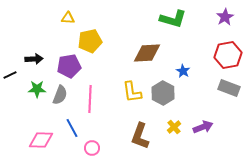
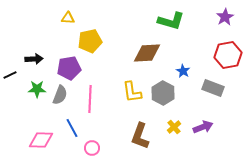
green L-shape: moved 2 px left, 2 px down
purple pentagon: moved 2 px down
gray rectangle: moved 16 px left
